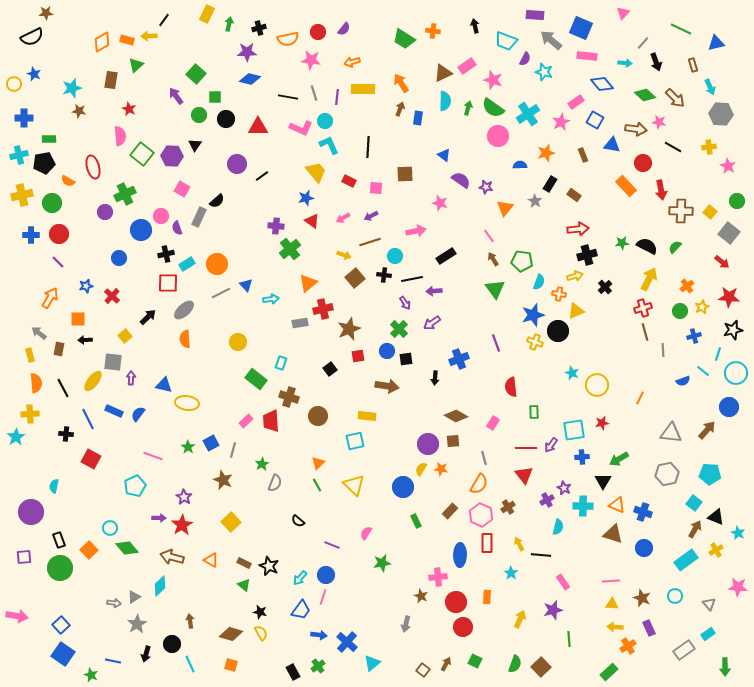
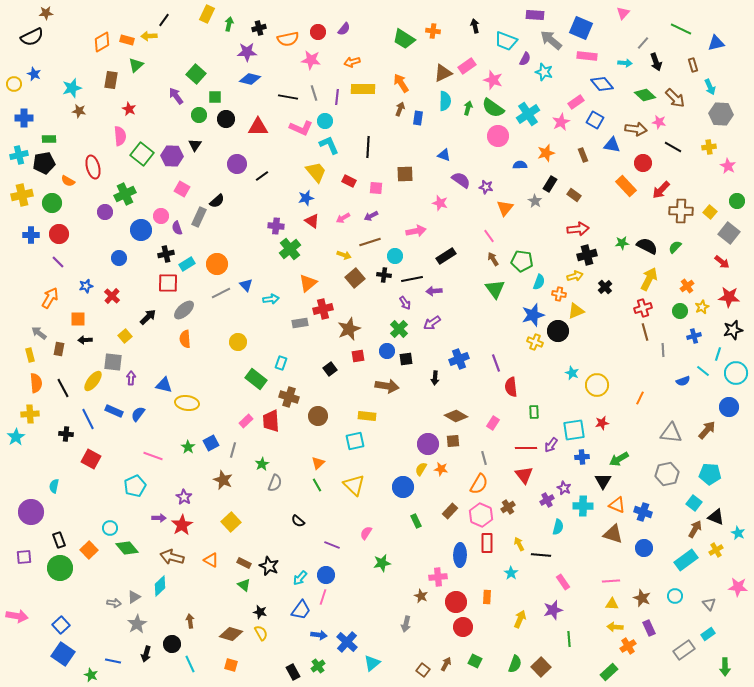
blue triangle at (444, 155): rotated 16 degrees counterclockwise
red arrow at (661, 190): rotated 54 degrees clockwise
purple line at (496, 343): moved 20 px down
